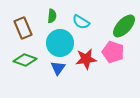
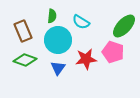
brown rectangle: moved 3 px down
cyan circle: moved 2 px left, 3 px up
